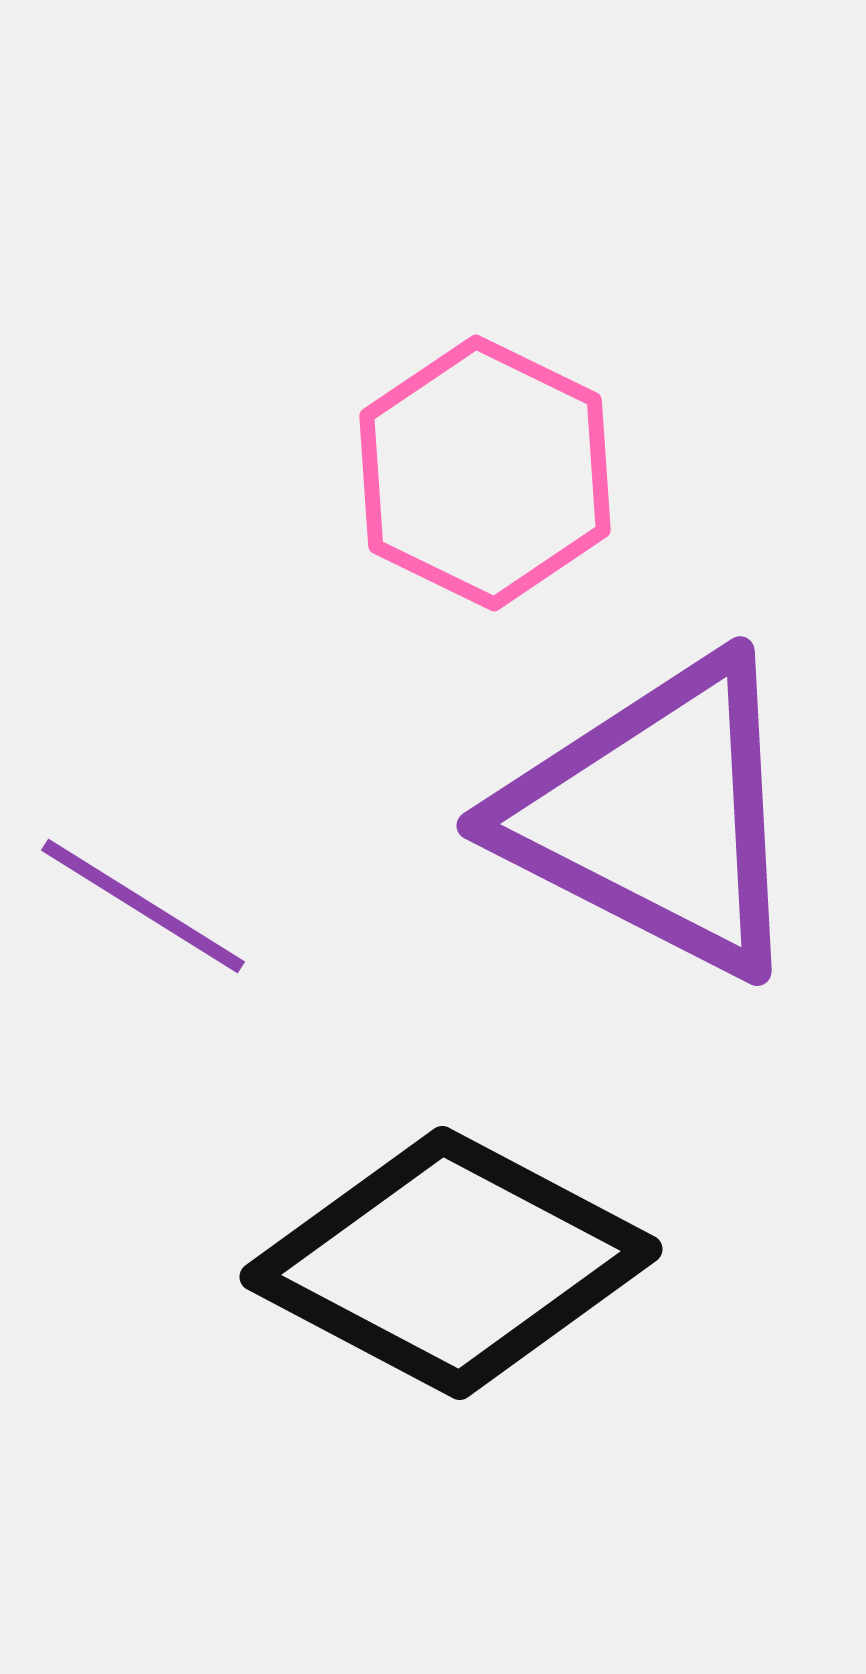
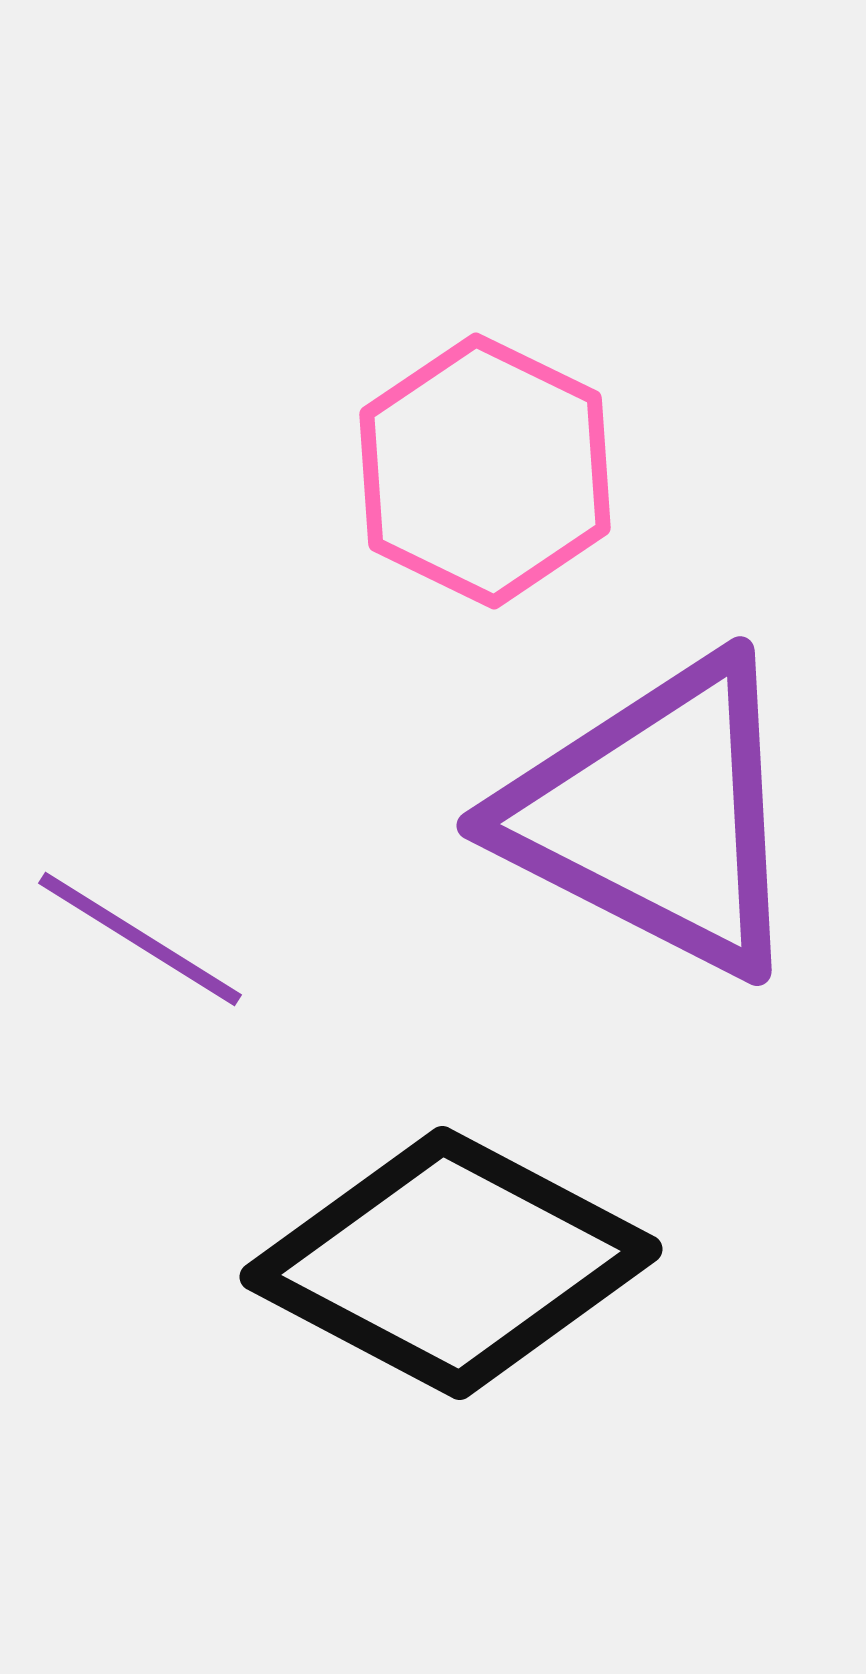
pink hexagon: moved 2 px up
purple line: moved 3 px left, 33 px down
